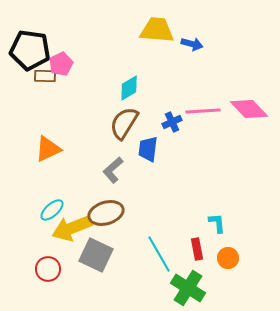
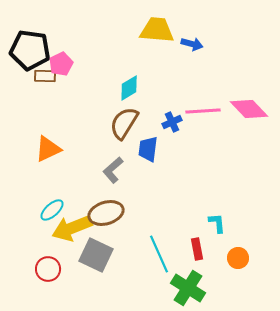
cyan line: rotated 6 degrees clockwise
orange circle: moved 10 px right
